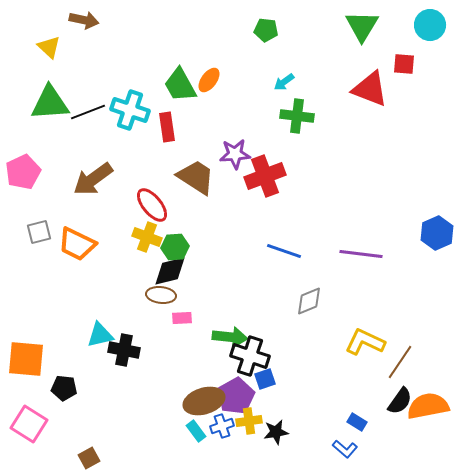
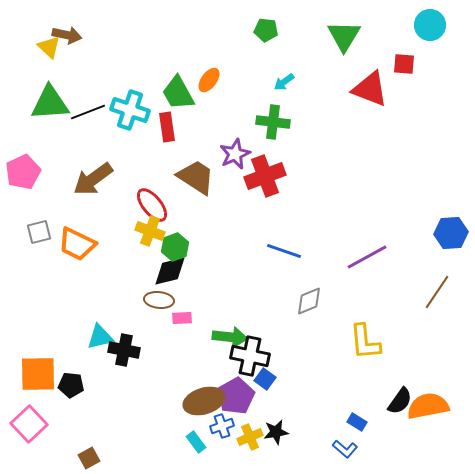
brown arrow at (84, 20): moved 17 px left, 15 px down
green triangle at (362, 26): moved 18 px left, 10 px down
green trapezoid at (180, 85): moved 2 px left, 8 px down
green cross at (297, 116): moved 24 px left, 6 px down
purple star at (235, 154): rotated 20 degrees counterclockwise
blue hexagon at (437, 233): moved 14 px right; rotated 20 degrees clockwise
yellow cross at (147, 237): moved 3 px right, 6 px up
green hexagon at (175, 247): rotated 16 degrees counterclockwise
purple line at (361, 254): moved 6 px right, 3 px down; rotated 36 degrees counterclockwise
brown ellipse at (161, 295): moved 2 px left, 5 px down
cyan triangle at (100, 335): moved 2 px down
yellow L-shape at (365, 342): rotated 120 degrees counterclockwise
black cross at (250, 356): rotated 6 degrees counterclockwise
orange square at (26, 359): moved 12 px right, 15 px down; rotated 6 degrees counterclockwise
brown line at (400, 362): moved 37 px right, 70 px up
blue square at (265, 379): rotated 35 degrees counterclockwise
black pentagon at (64, 388): moved 7 px right, 3 px up
yellow cross at (249, 421): moved 1 px right, 16 px down; rotated 15 degrees counterclockwise
pink square at (29, 424): rotated 15 degrees clockwise
cyan rectangle at (196, 431): moved 11 px down
